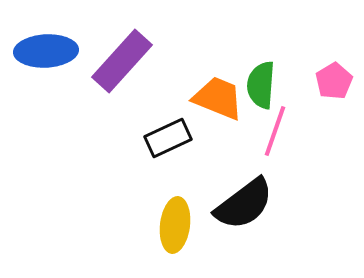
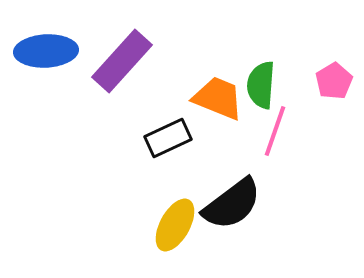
black semicircle: moved 12 px left
yellow ellipse: rotated 22 degrees clockwise
